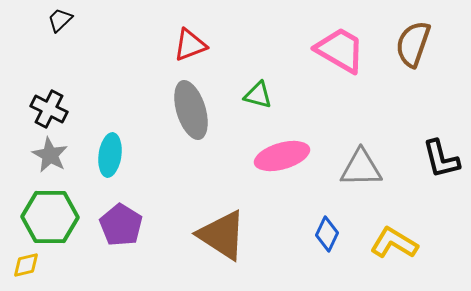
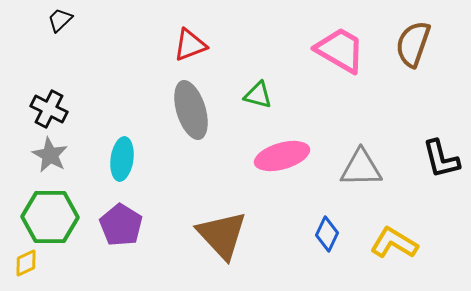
cyan ellipse: moved 12 px right, 4 px down
brown triangle: rotated 14 degrees clockwise
yellow diamond: moved 2 px up; rotated 12 degrees counterclockwise
